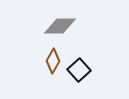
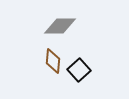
brown diamond: rotated 25 degrees counterclockwise
